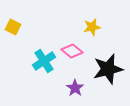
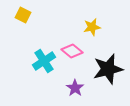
yellow square: moved 10 px right, 12 px up
